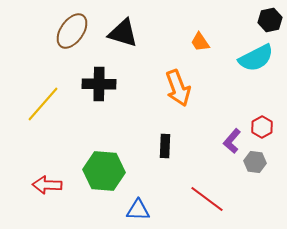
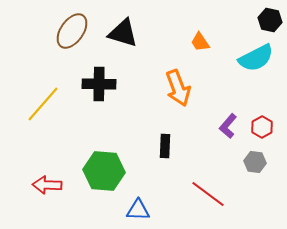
black hexagon: rotated 25 degrees clockwise
purple L-shape: moved 4 px left, 15 px up
red line: moved 1 px right, 5 px up
